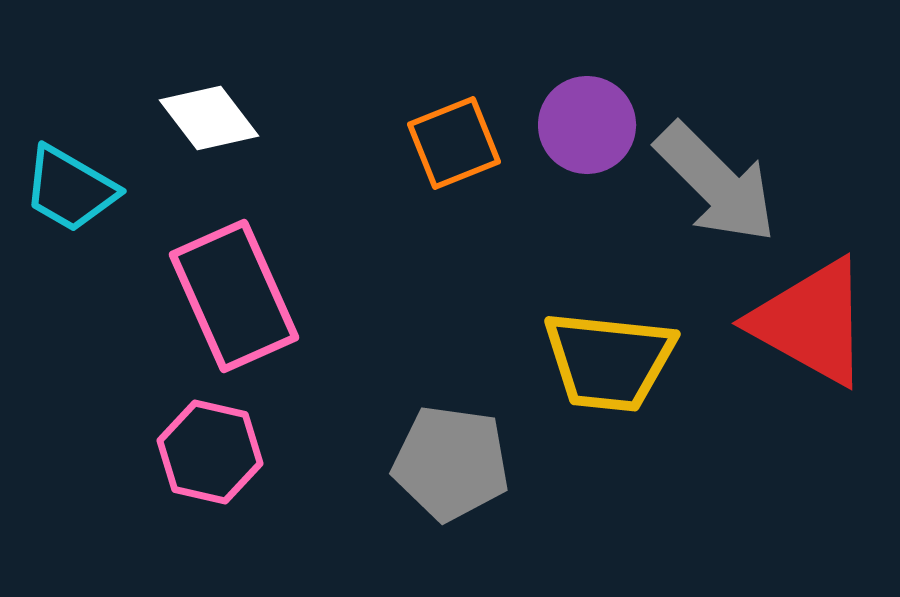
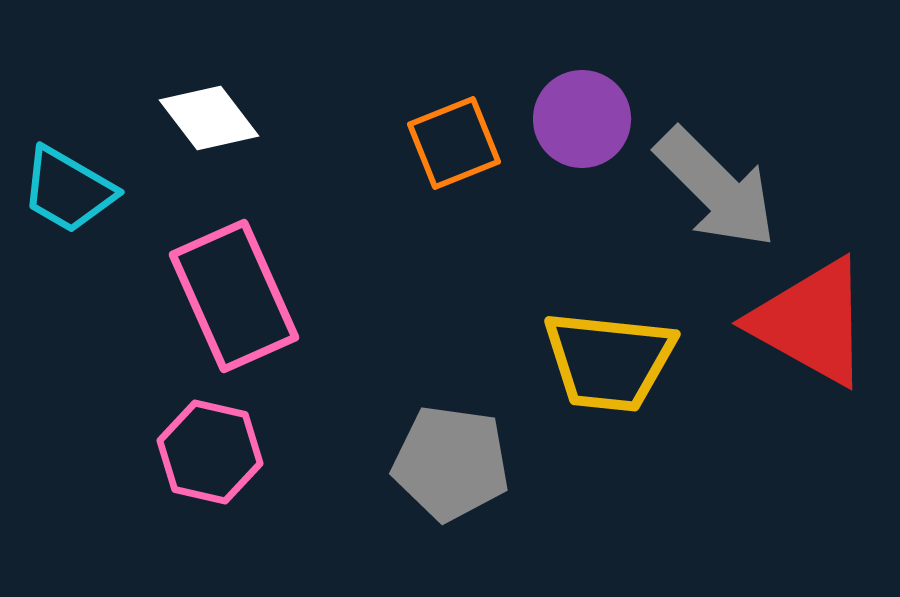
purple circle: moved 5 px left, 6 px up
gray arrow: moved 5 px down
cyan trapezoid: moved 2 px left, 1 px down
